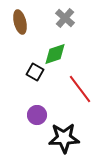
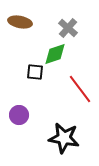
gray cross: moved 3 px right, 10 px down
brown ellipse: rotated 65 degrees counterclockwise
black square: rotated 24 degrees counterclockwise
purple circle: moved 18 px left
black star: rotated 12 degrees clockwise
